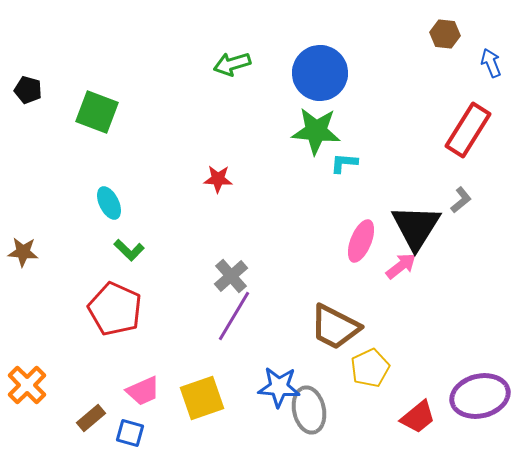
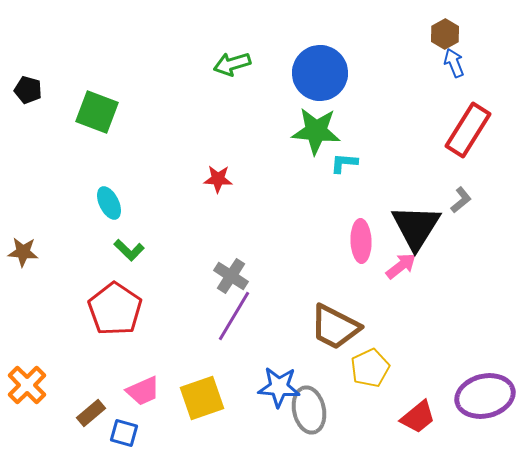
brown hexagon: rotated 24 degrees clockwise
blue arrow: moved 37 px left
pink ellipse: rotated 24 degrees counterclockwise
gray cross: rotated 16 degrees counterclockwise
red pentagon: rotated 10 degrees clockwise
purple ellipse: moved 5 px right
brown rectangle: moved 5 px up
blue square: moved 6 px left
